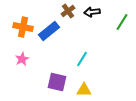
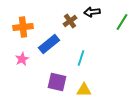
brown cross: moved 2 px right, 10 px down
orange cross: rotated 18 degrees counterclockwise
blue rectangle: moved 13 px down
cyan line: moved 1 px left, 1 px up; rotated 14 degrees counterclockwise
